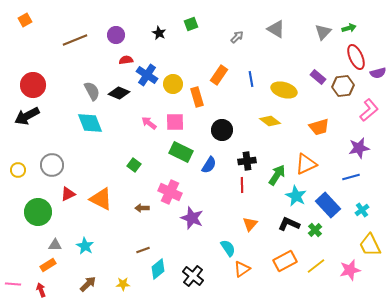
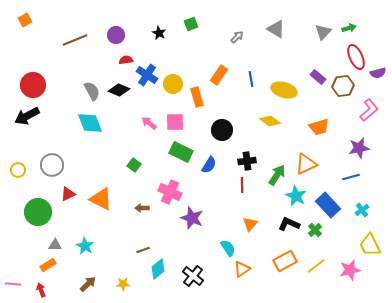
black diamond at (119, 93): moved 3 px up
